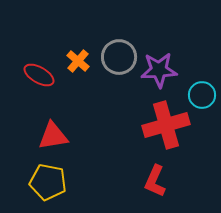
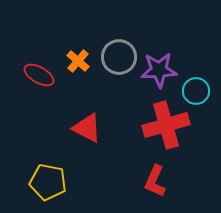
cyan circle: moved 6 px left, 4 px up
red triangle: moved 34 px right, 8 px up; rotated 36 degrees clockwise
